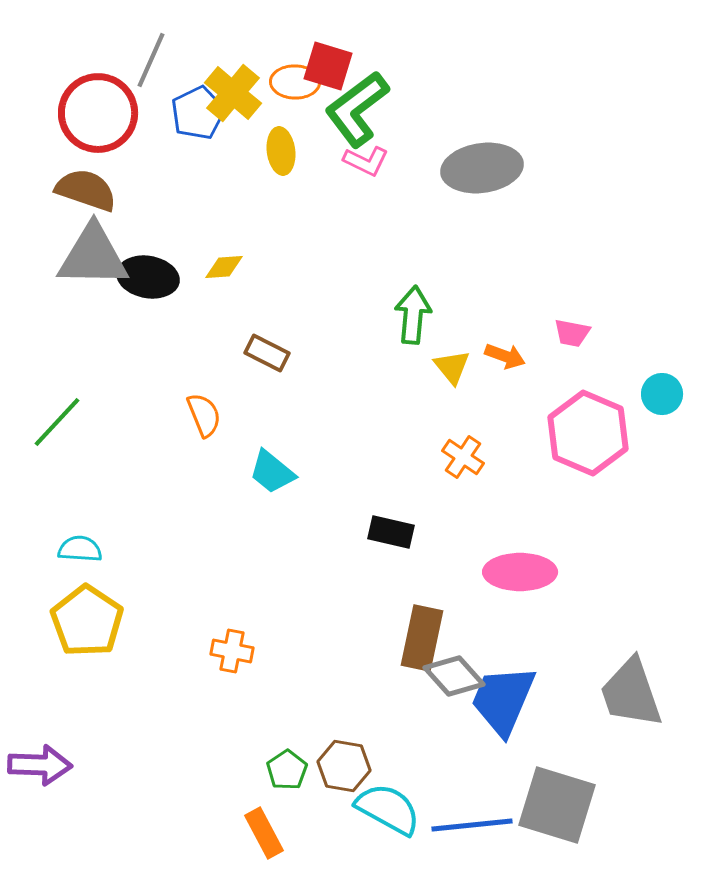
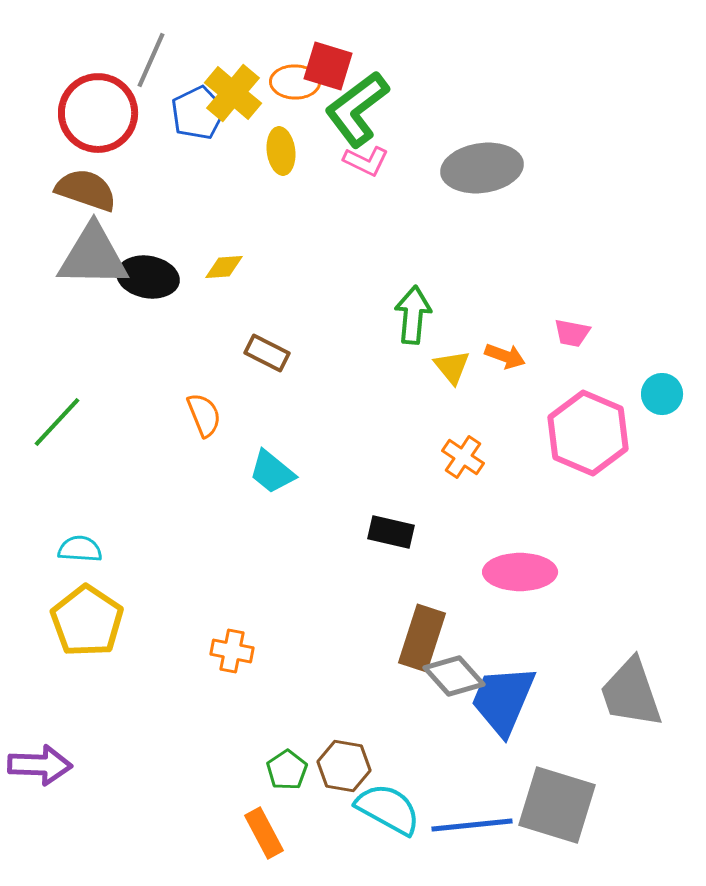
brown rectangle at (422, 638): rotated 6 degrees clockwise
